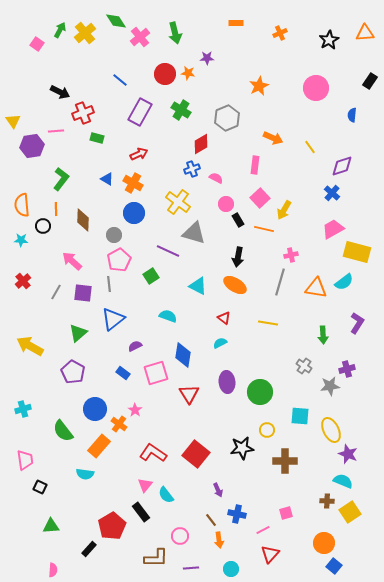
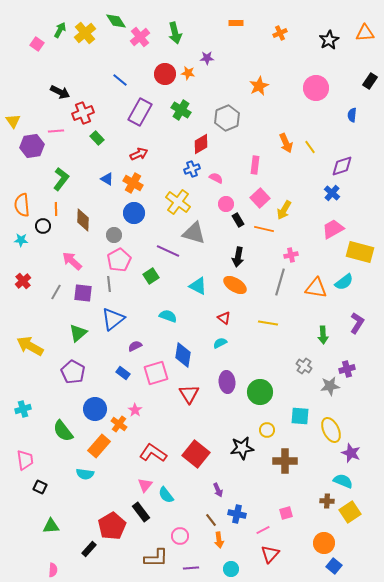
green rectangle at (97, 138): rotated 32 degrees clockwise
orange arrow at (273, 138): moved 13 px right, 5 px down; rotated 42 degrees clockwise
yellow rectangle at (357, 252): moved 3 px right
purple star at (348, 454): moved 3 px right, 1 px up
